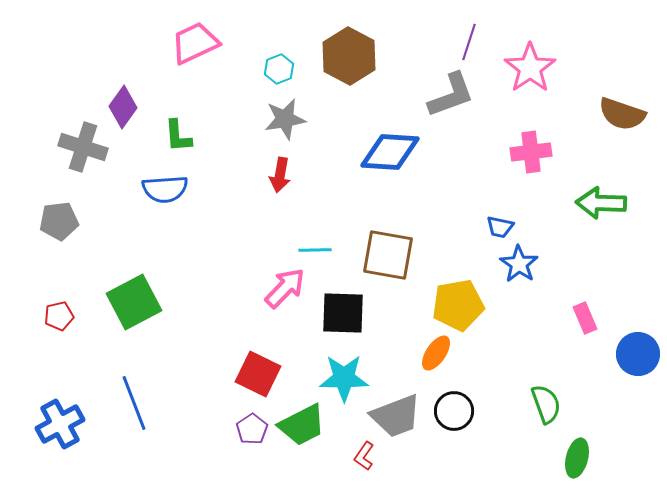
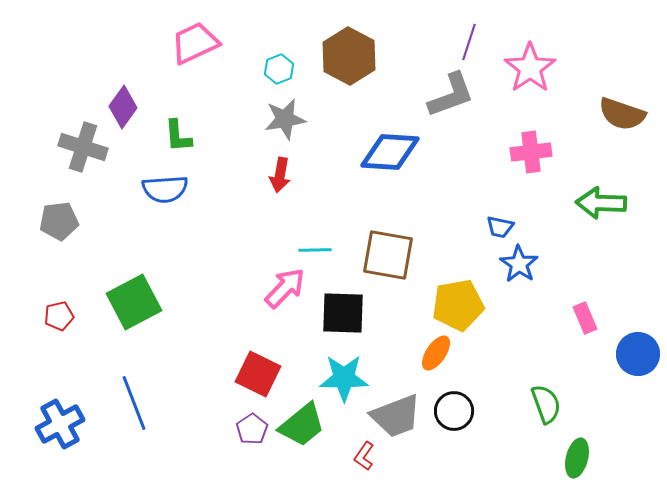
green trapezoid: rotated 12 degrees counterclockwise
